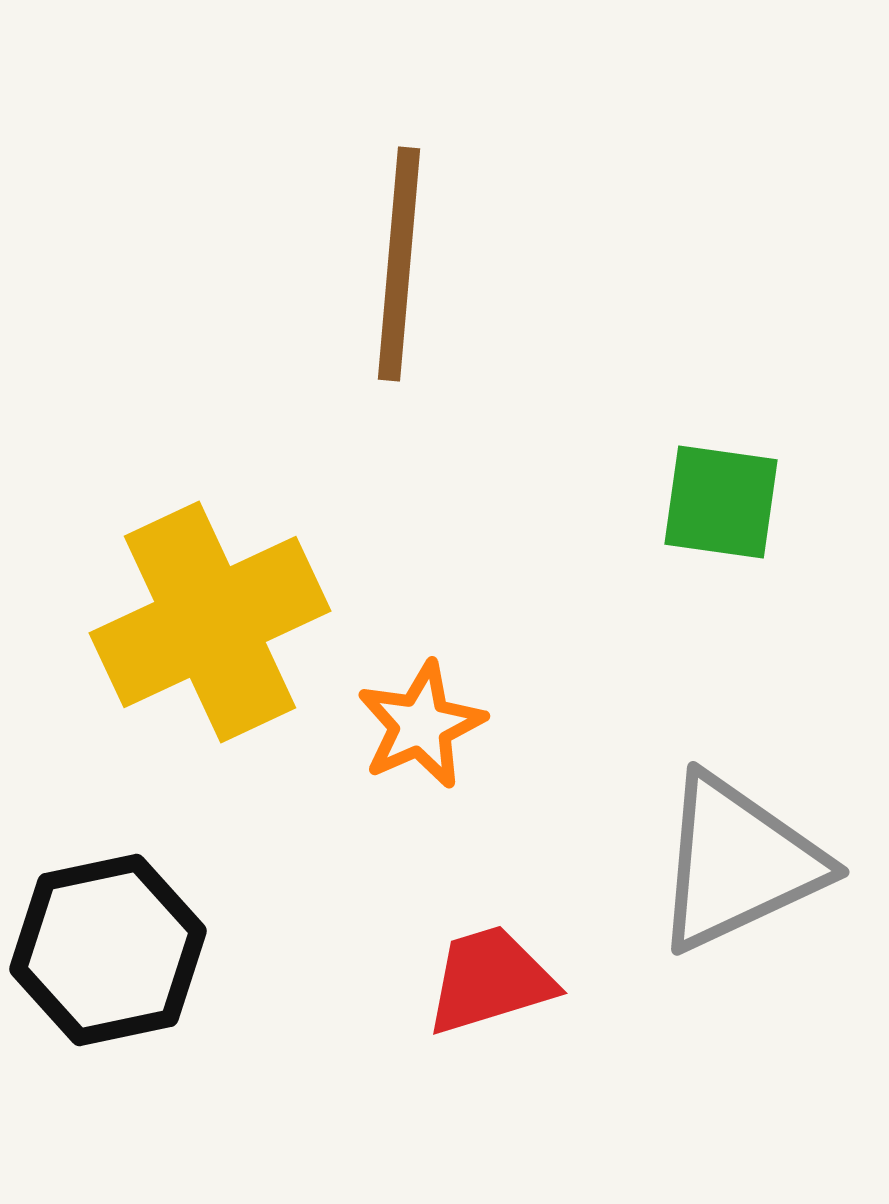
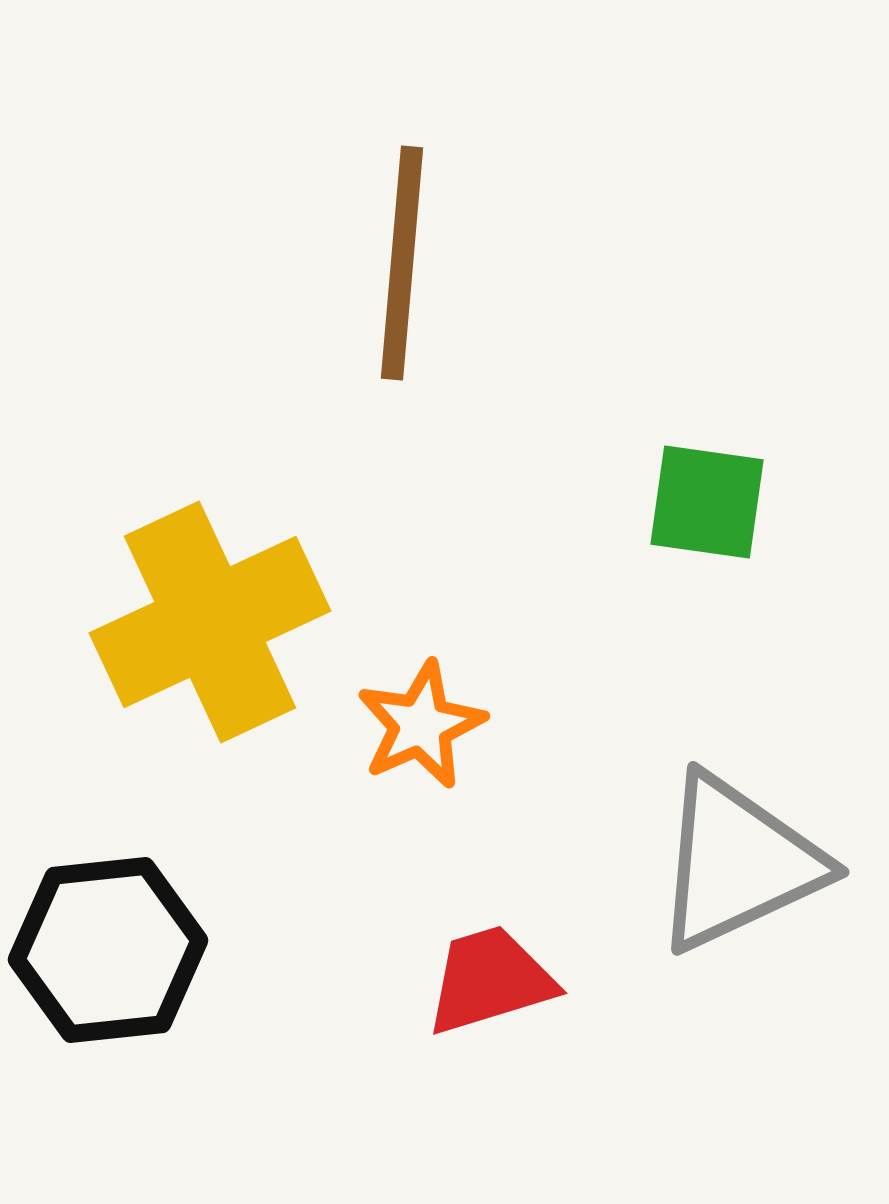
brown line: moved 3 px right, 1 px up
green square: moved 14 px left
black hexagon: rotated 6 degrees clockwise
